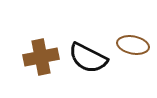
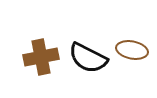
brown ellipse: moved 1 px left, 5 px down
